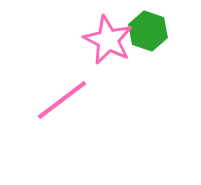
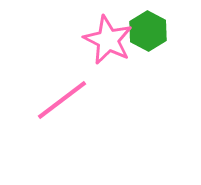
green hexagon: rotated 9 degrees clockwise
